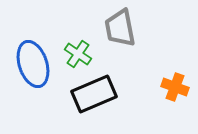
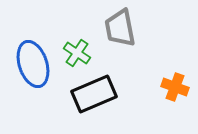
green cross: moved 1 px left, 1 px up
